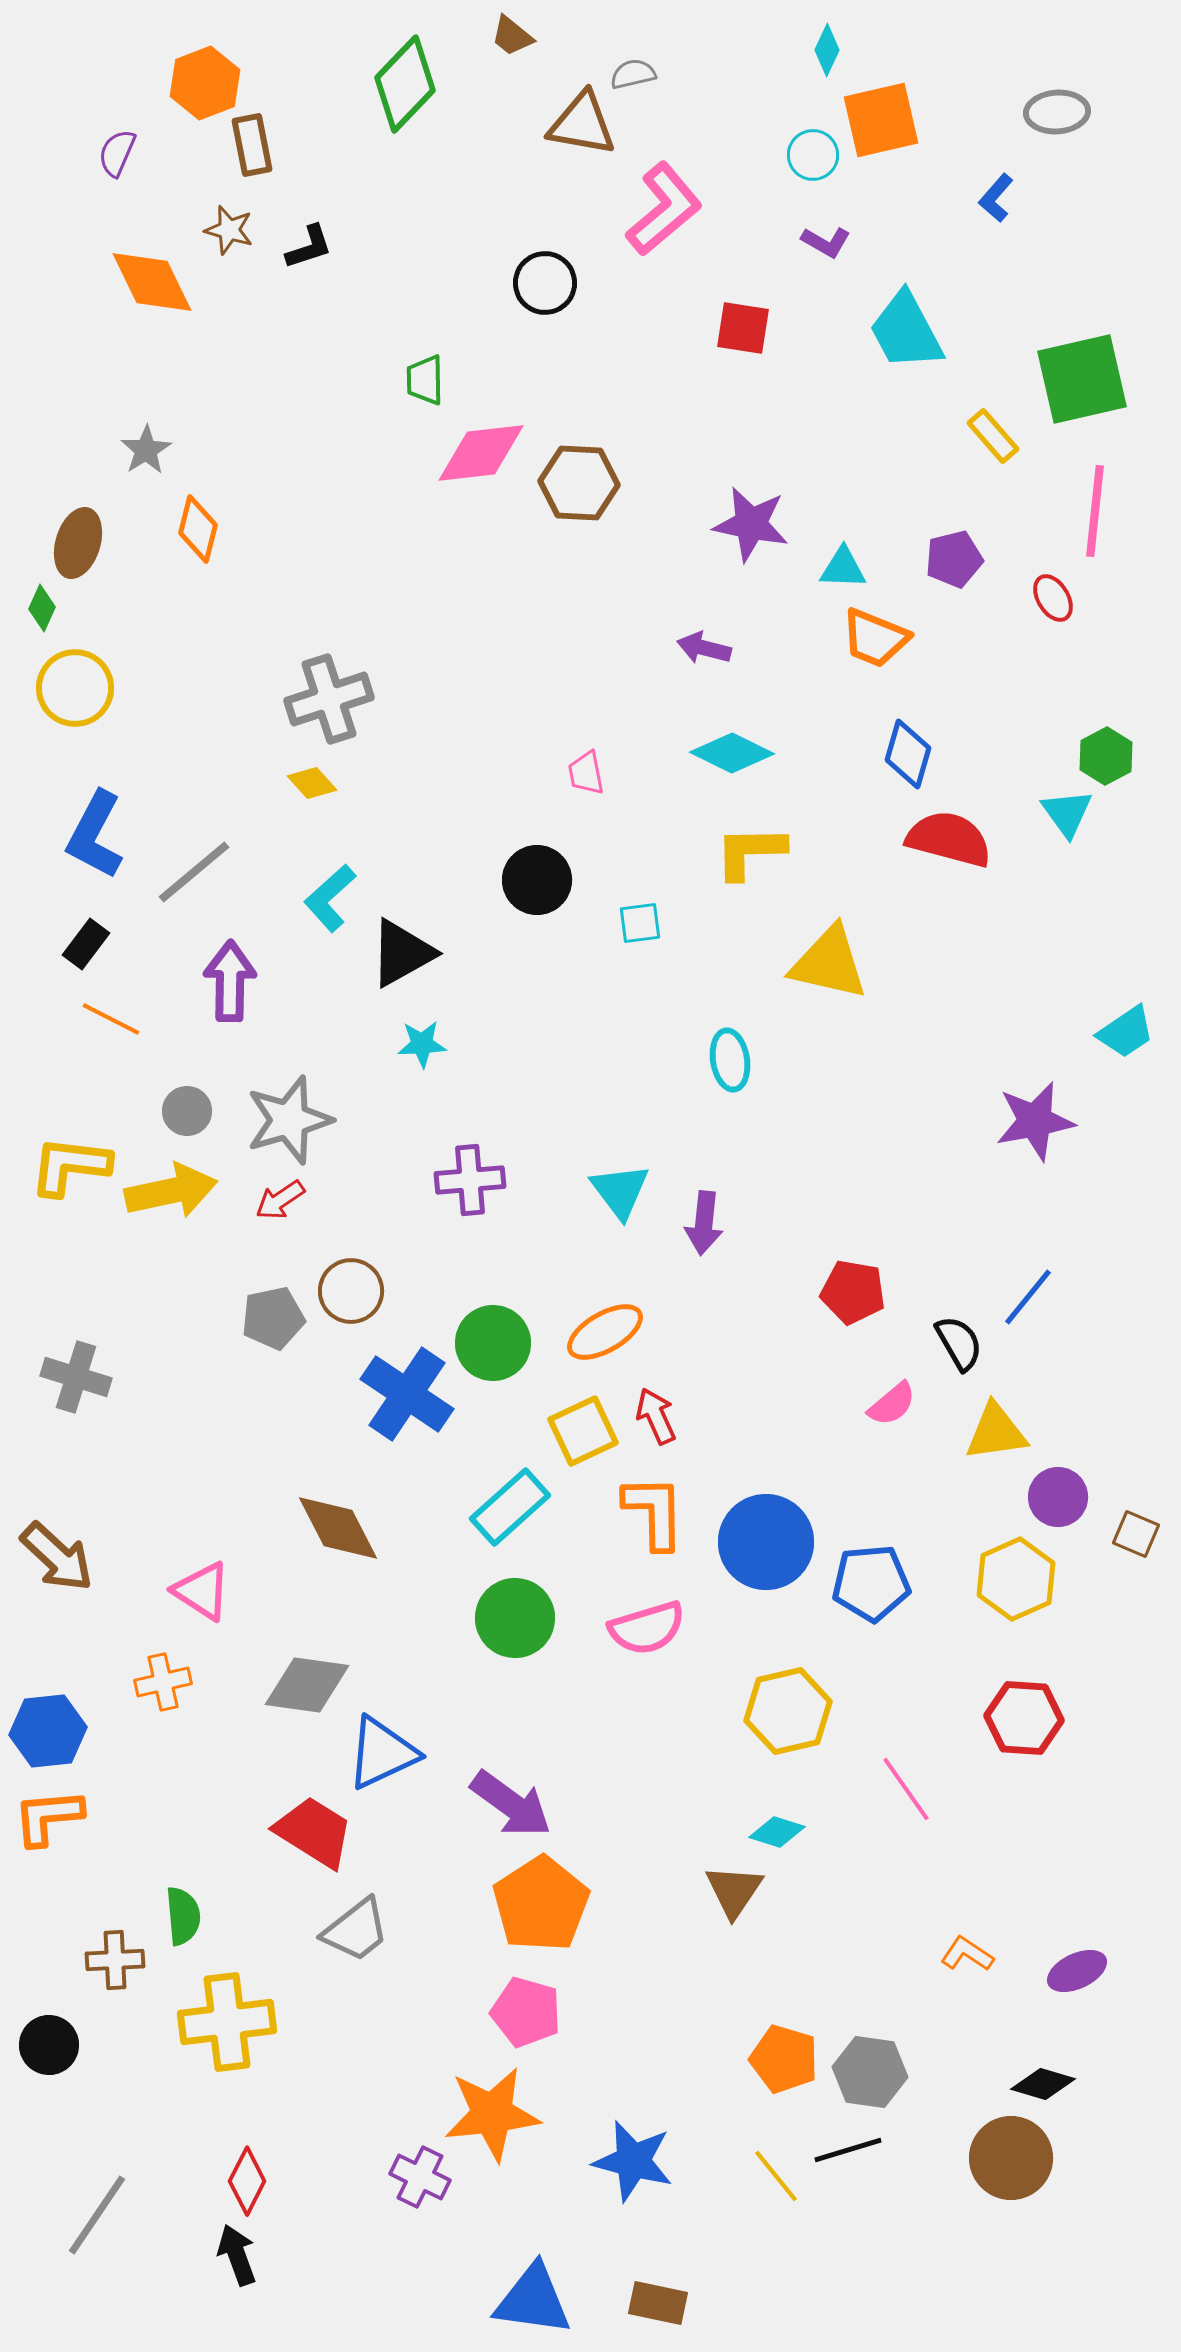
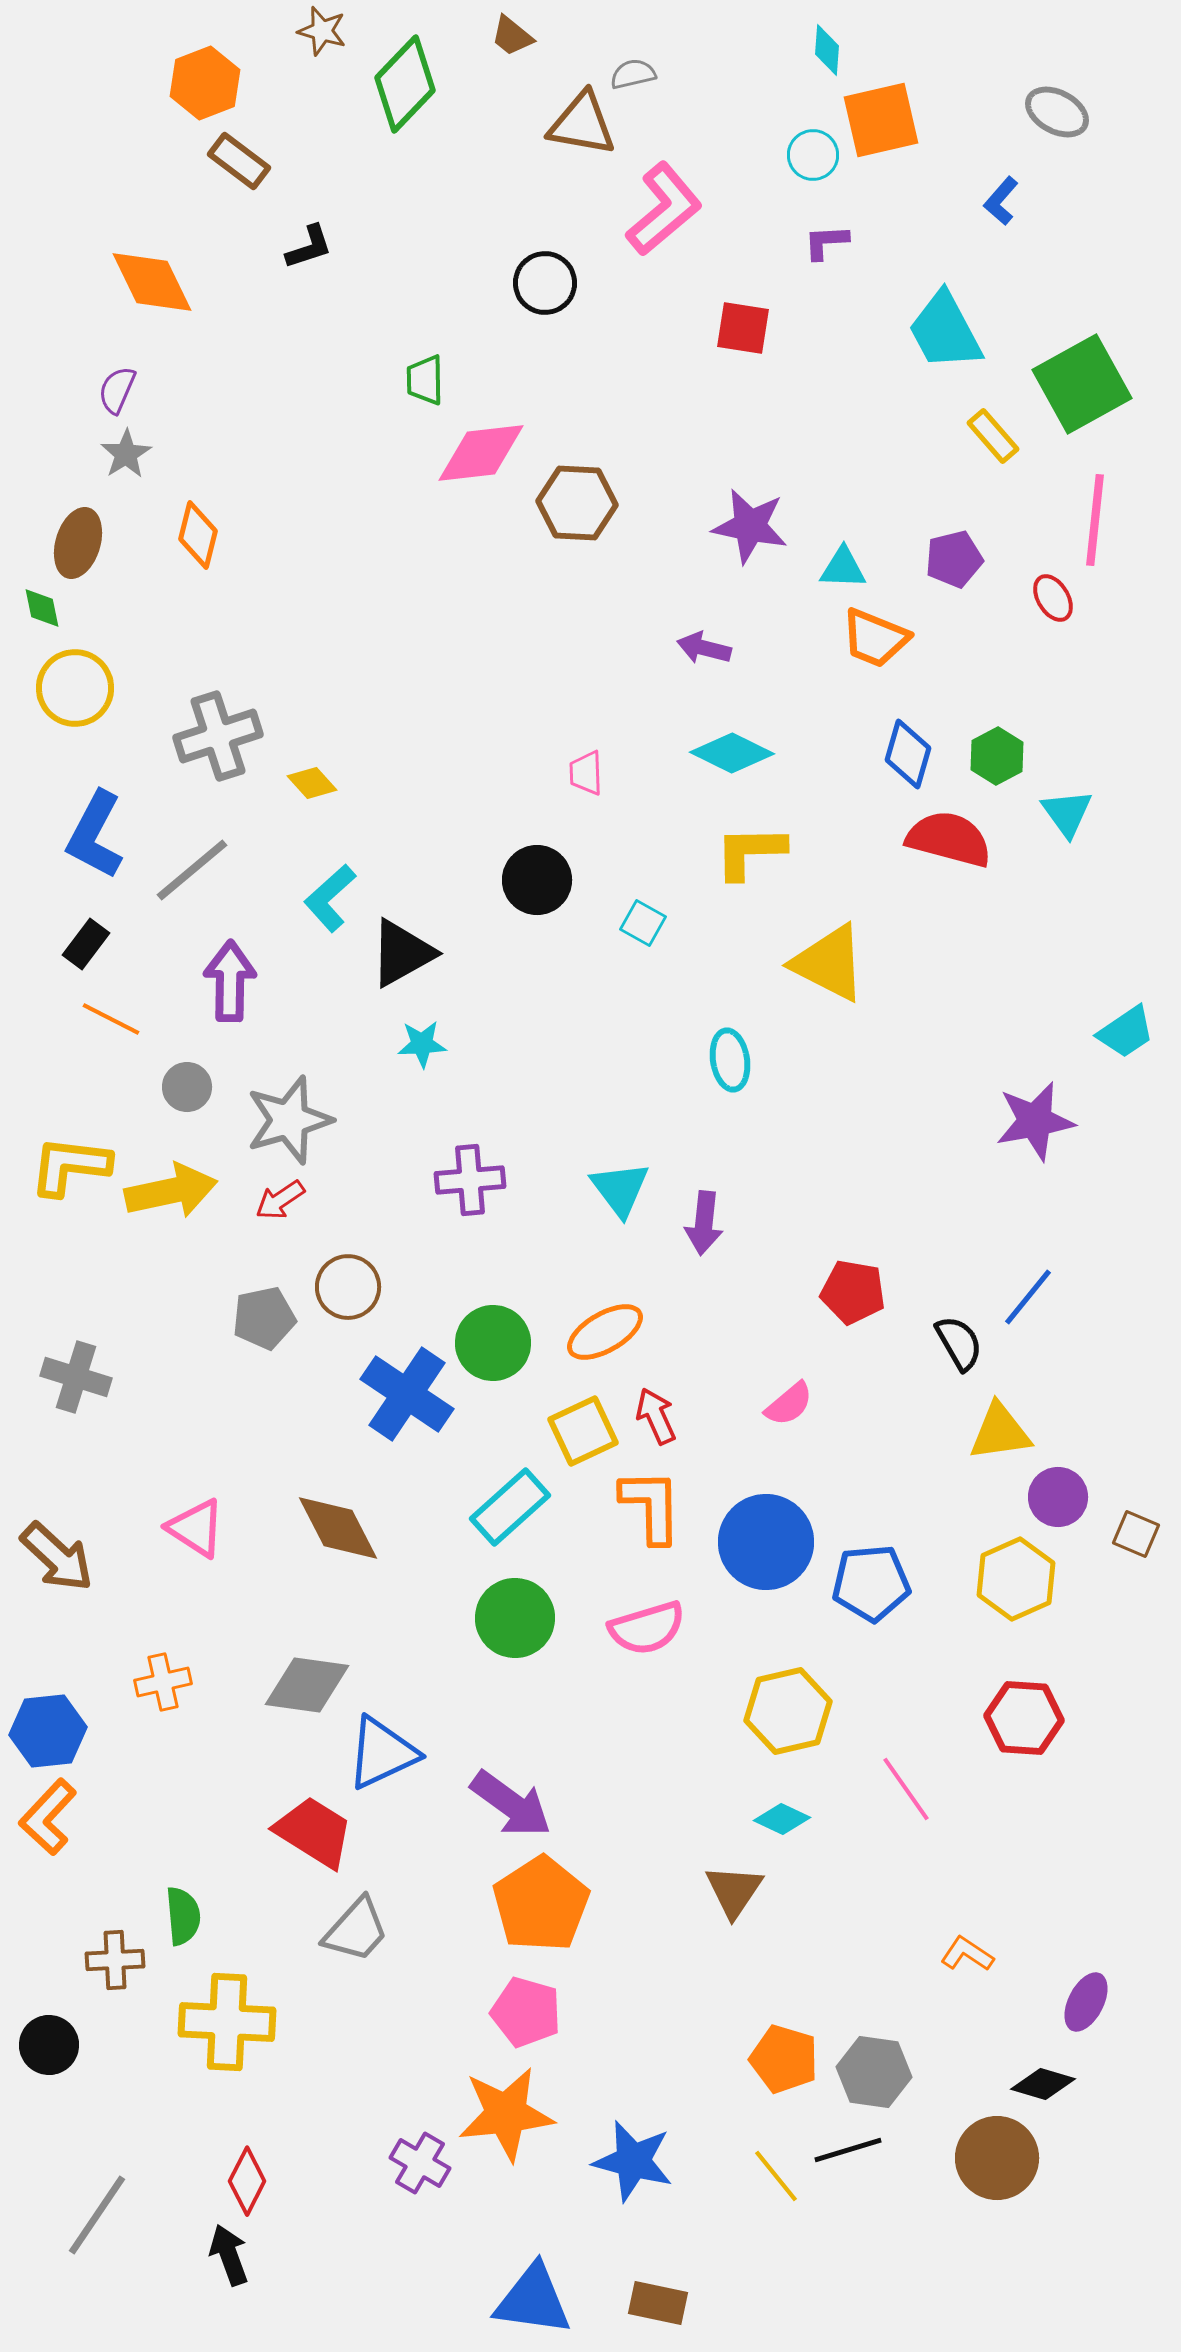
cyan diamond at (827, 50): rotated 21 degrees counterclockwise
gray ellipse at (1057, 112): rotated 32 degrees clockwise
brown rectangle at (252, 145): moved 13 px left, 16 px down; rotated 42 degrees counterclockwise
purple semicircle at (117, 153): moved 237 px down
blue L-shape at (996, 198): moved 5 px right, 3 px down
brown star at (229, 230): moved 93 px right, 199 px up
purple L-shape at (826, 242): rotated 147 degrees clockwise
cyan trapezoid at (906, 331): moved 39 px right
green square at (1082, 379): moved 5 px down; rotated 16 degrees counterclockwise
gray star at (146, 450): moved 20 px left, 4 px down
brown hexagon at (579, 483): moved 2 px left, 20 px down
pink line at (1095, 511): moved 9 px down
purple star at (751, 524): moved 1 px left, 2 px down
orange diamond at (198, 529): moved 6 px down
green diamond at (42, 608): rotated 36 degrees counterclockwise
gray cross at (329, 699): moved 111 px left, 37 px down
green hexagon at (1106, 756): moved 109 px left
pink trapezoid at (586, 773): rotated 9 degrees clockwise
gray line at (194, 872): moved 2 px left, 2 px up
cyan square at (640, 923): moved 3 px right; rotated 36 degrees clockwise
yellow triangle at (829, 963): rotated 14 degrees clockwise
gray circle at (187, 1111): moved 24 px up
cyan triangle at (620, 1191): moved 2 px up
brown circle at (351, 1291): moved 3 px left, 4 px up
gray pentagon at (273, 1318): moved 9 px left
pink semicircle at (892, 1404): moved 103 px left
yellow triangle at (996, 1432): moved 4 px right
orange L-shape at (654, 1512): moved 3 px left, 6 px up
pink triangle at (202, 1591): moved 6 px left, 63 px up
orange L-shape at (48, 1817): rotated 42 degrees counterclockwise
cyan diamond at (777, 1832): moved 5 px right, 13 px up; rotated 8 degrees clockwise
gray trapezoid at (356, 1930): rotated 10 degrees counterclockwise
purple ellipse at (1077, 1971): moved 9 px right, 31 px down; rotated 38 degrees counterclockwise
yellow cross at (227, 2022): rotated 10 degrees clockwise
gray hexagon at (870, 2072): moved 4 px right
orange star at (492, 2114): moved 14 px right
brown circle at (1011, 2158): moved 14 px left
purple cross at (420, 2177): moved 14 px up; rotated 4 degrees clockwise
black arrow at (237, 2255): moved 8 px left
